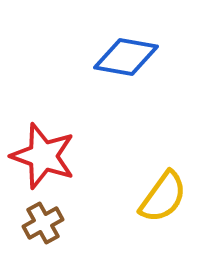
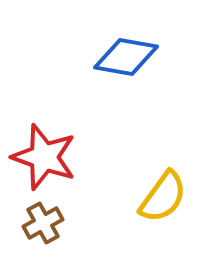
red star: moved 1 px right, 1 px down
